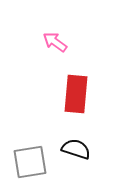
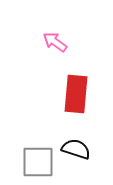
gray square: moved 8 px right; rotated 9 degrees clockwise
